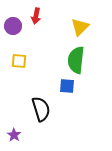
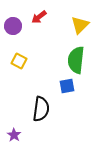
red arrow: moved 3 px right, 1 px down; rotated 42 degrees clockwise
yellow triangle: moved 2 px up
yellow square: rotated 21 degrees clockwise
blue square: rotated 14 degrees counterclockwise
black semicircle: rotated 25 degrees clockwise
